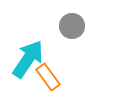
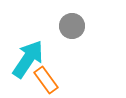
orange rectangle: moved 2 px left, 3 px down
